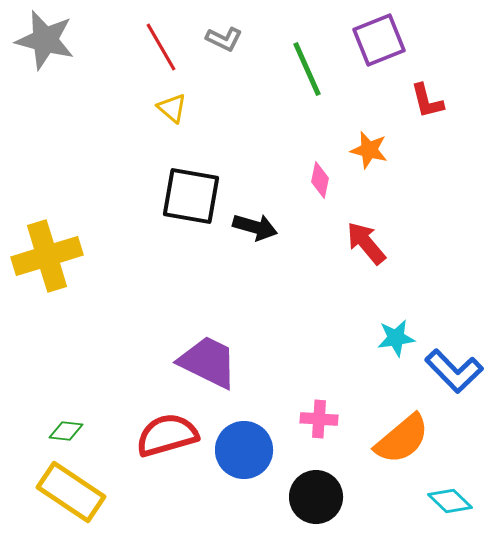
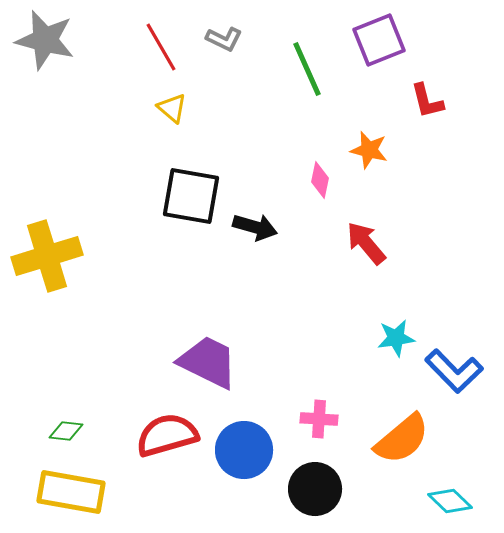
yellow rectangle: rotated 24 degrees counterclockwise
black circle: moved 1 px left, 8 px up
